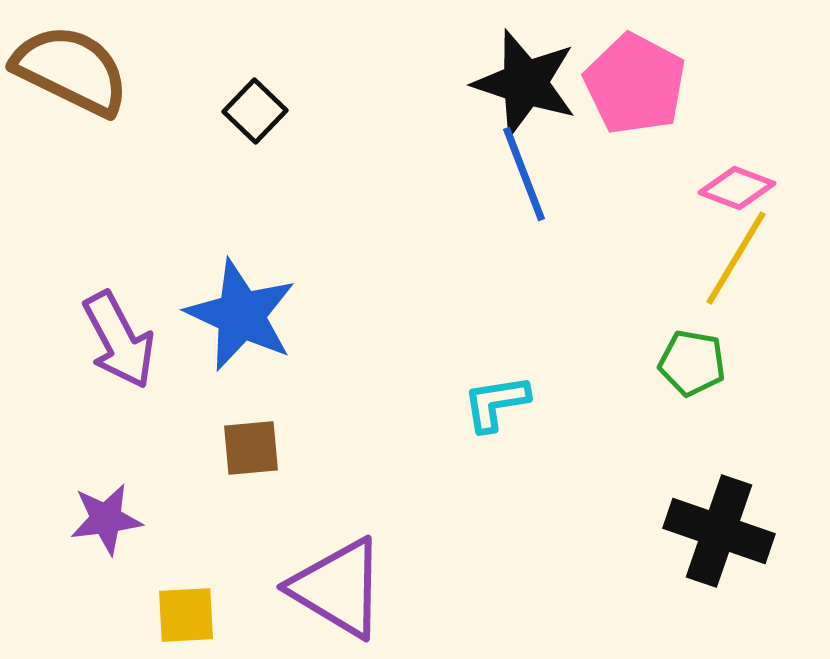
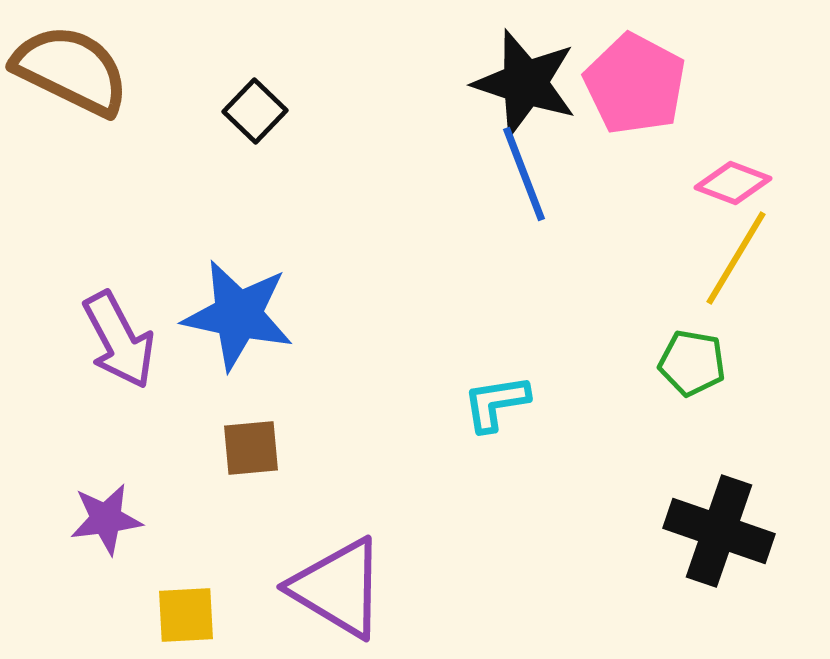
pink diamond: moved 4 px left, 5 px up
blue star: moved 3 px left; rotated 13 degrees counterclockwise
